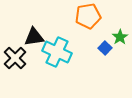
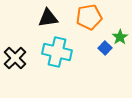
orange pentagon: moved 1 px right, 1 px down
black triangle: moved 14 px right, 19 px up
cyan cross: rotated 12 degrees counterclockwise
